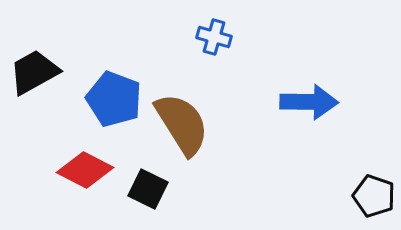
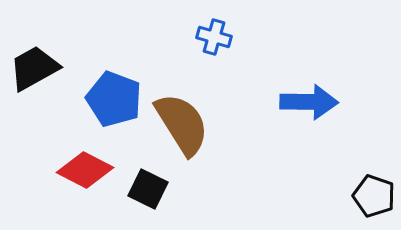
black trapezoid: moved 4 px up
